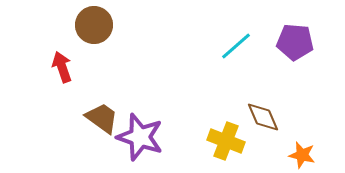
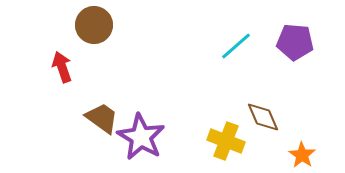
purple star: moved 1 px right; rotated 12 degrees clockwise
orange star: rotated 20 degrees clockwise
